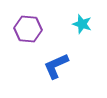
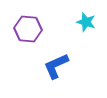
cyan star: moved 4 px right, 2 px up
